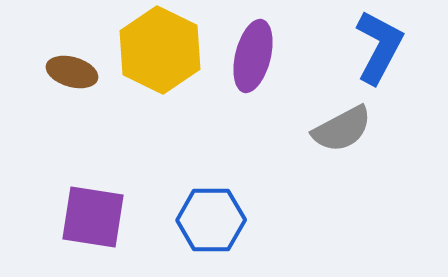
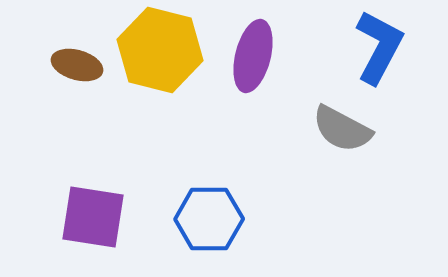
yellow hexagon: rotated 12 degrees counterclockwise
brown ellipse: moved 5 px right, 7 px up
gray semicircle: rotated 56 degrees clockwise
blue hexagon: moved 2 px left, 1 px up
